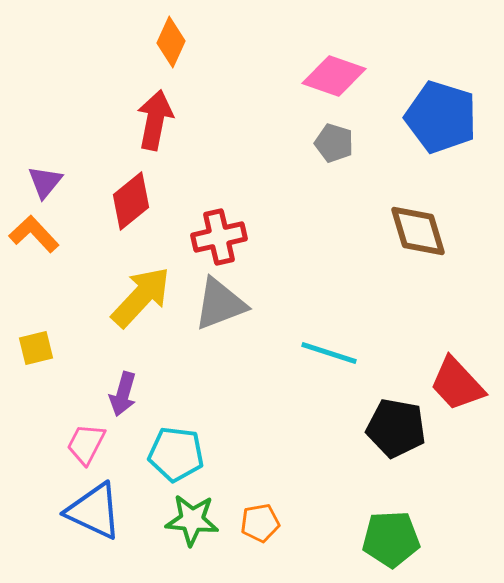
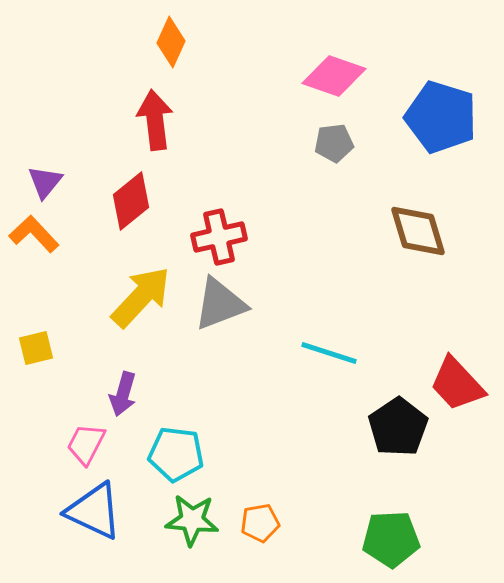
red arrow: rotated 18 degrees counterclockwise
gray pentagon: rotated 24 degrees counterclockwise
black pentagon: moved 2 px right, 1 px up; rotated 28 degrees clockwise
